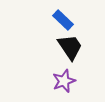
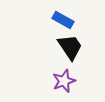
blue rectangle: rotated 15 degrees counterclockwise
